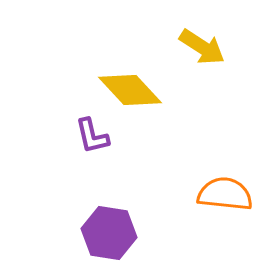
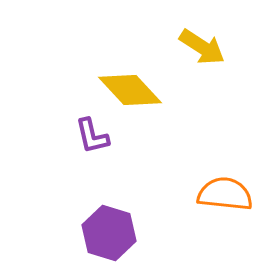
purple hexagon: rotated 8 degrees clockwise
